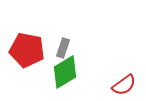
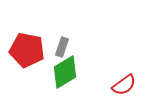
gray rectangle: moved 1 px left, 1 px up
